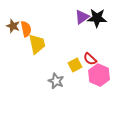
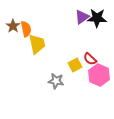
brown star: rotated 16 degrees clockwise
gray star: rotated 14 degrees counterclockwise
